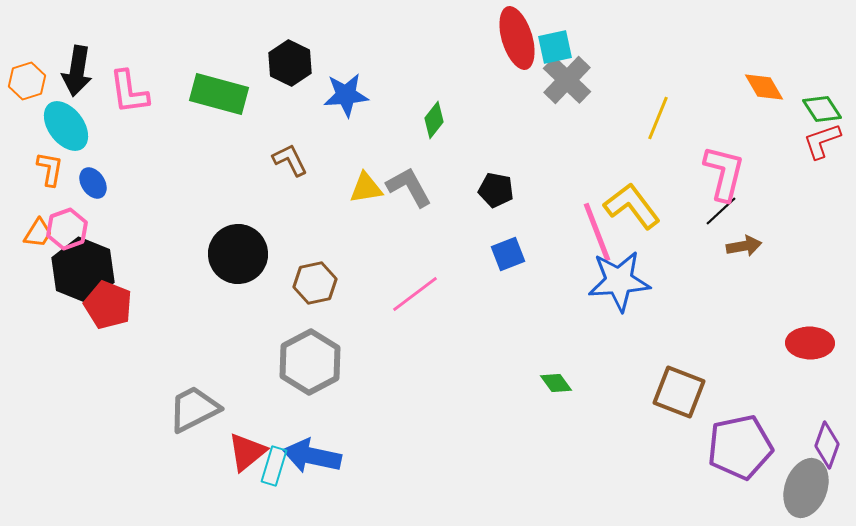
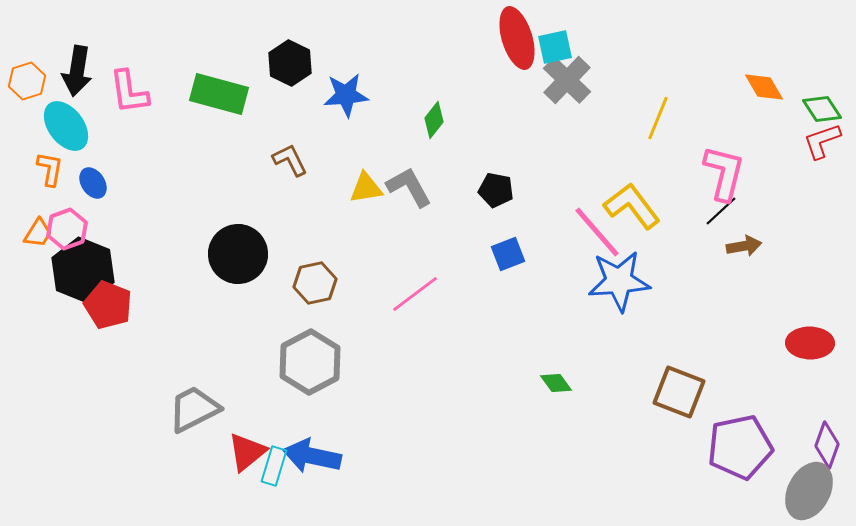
pink line at (597, 232): rotated 20 degrees counterclockwise
gray ellipse at (806, 488): moved 3 px right, 3 px down; rotated 8 degrees clockwise
